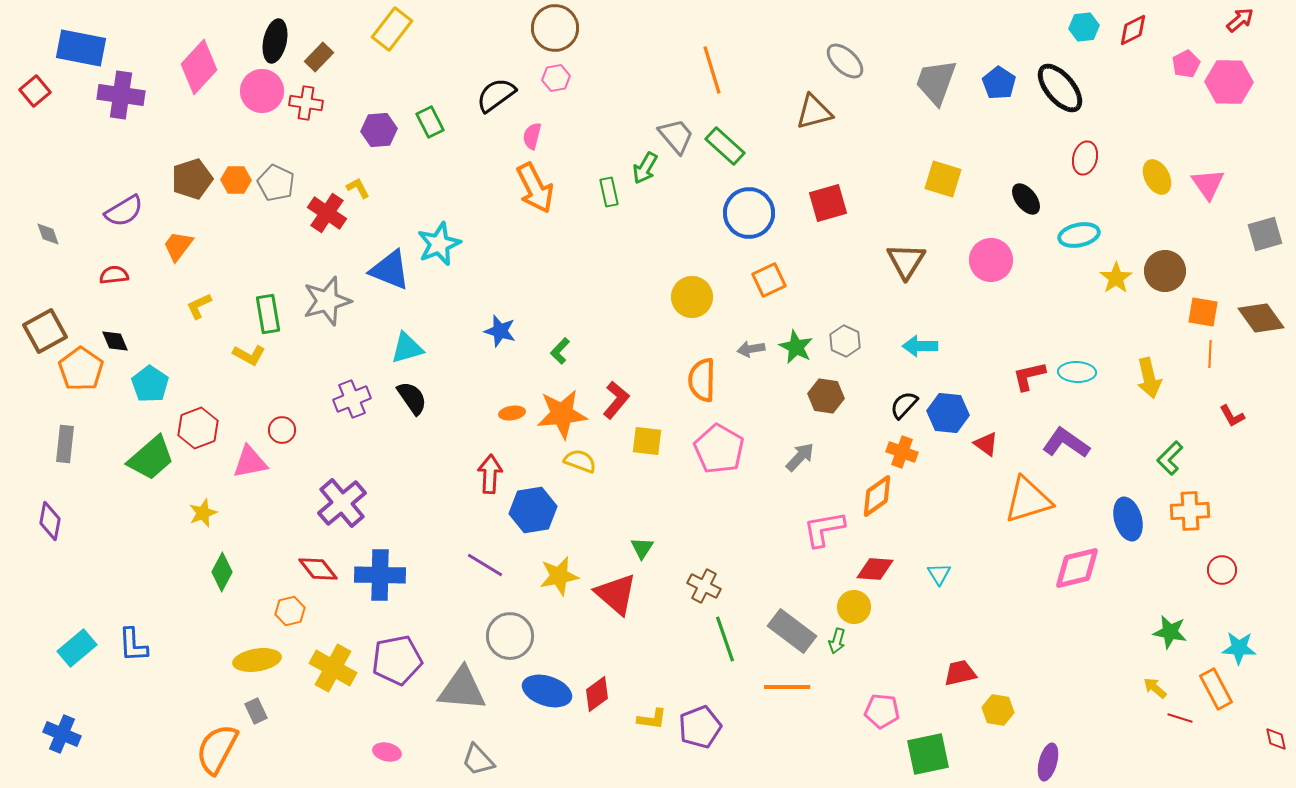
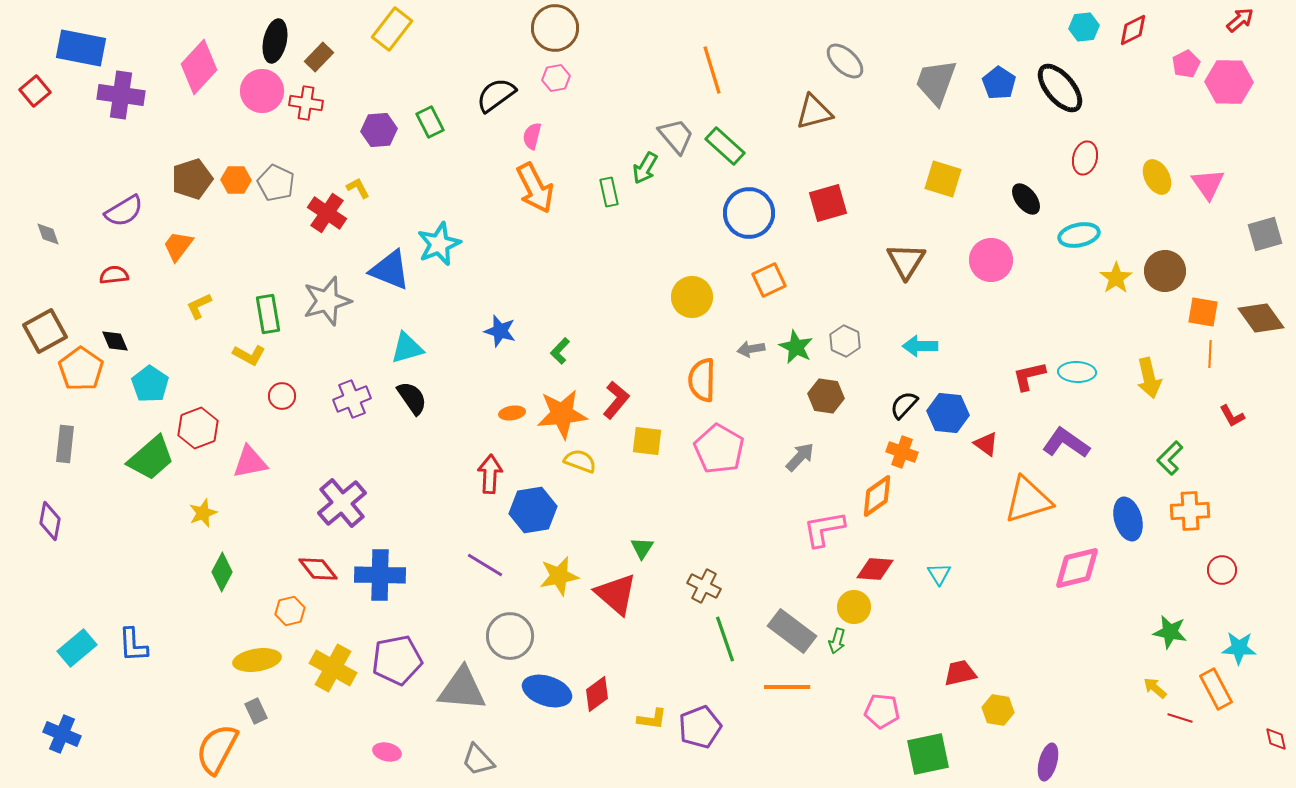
red circle at (282, 430): moved 34 px up
